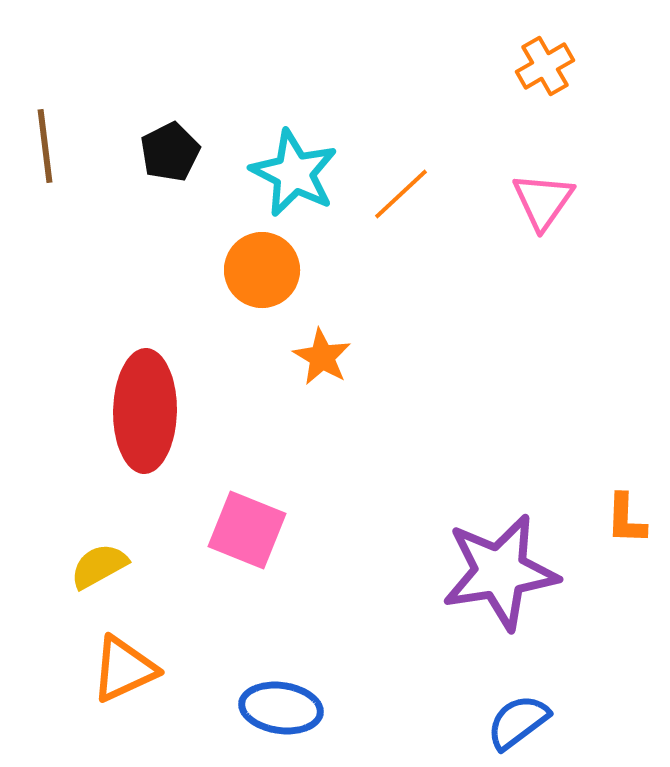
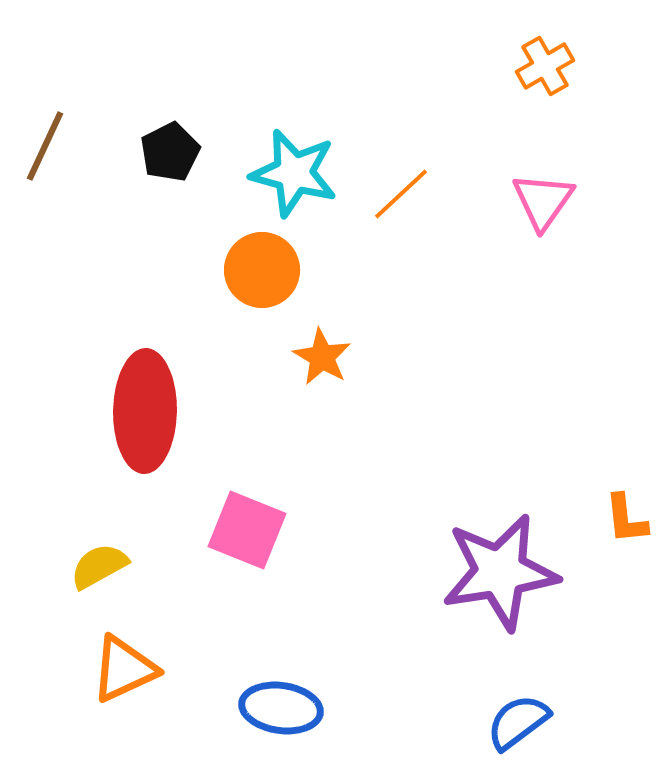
brown line: rotated 32 degrees clockwise
cyan star: rotated 12 degrees counterclockwise
orange L-shape: rotated 8 degrees counterclockwise
